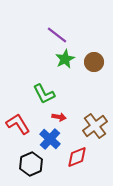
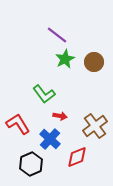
green L-shape: rotated 10 degrees counterclockwise
red arrow: moved 1 px right, 1 px up
